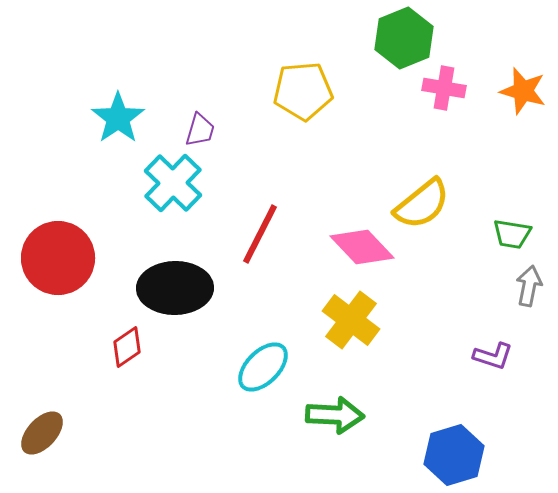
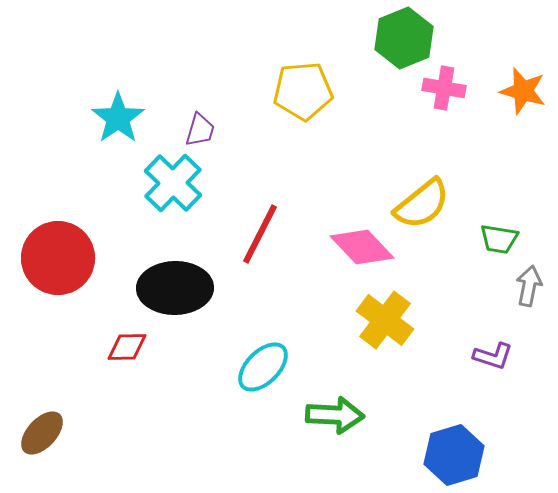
green trapezoid: moved 13 px left, 5 px down
yellow cross: moved 34 px right
red diamond: rotated 33 degrees clockwise
